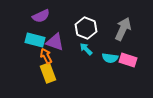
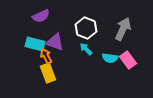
cyan rectangle: moved 4 px down
pink rectangle: rotated 36 degrees clockwise
